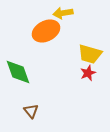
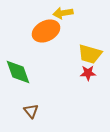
red star: rotated 21 degrees clockwise
